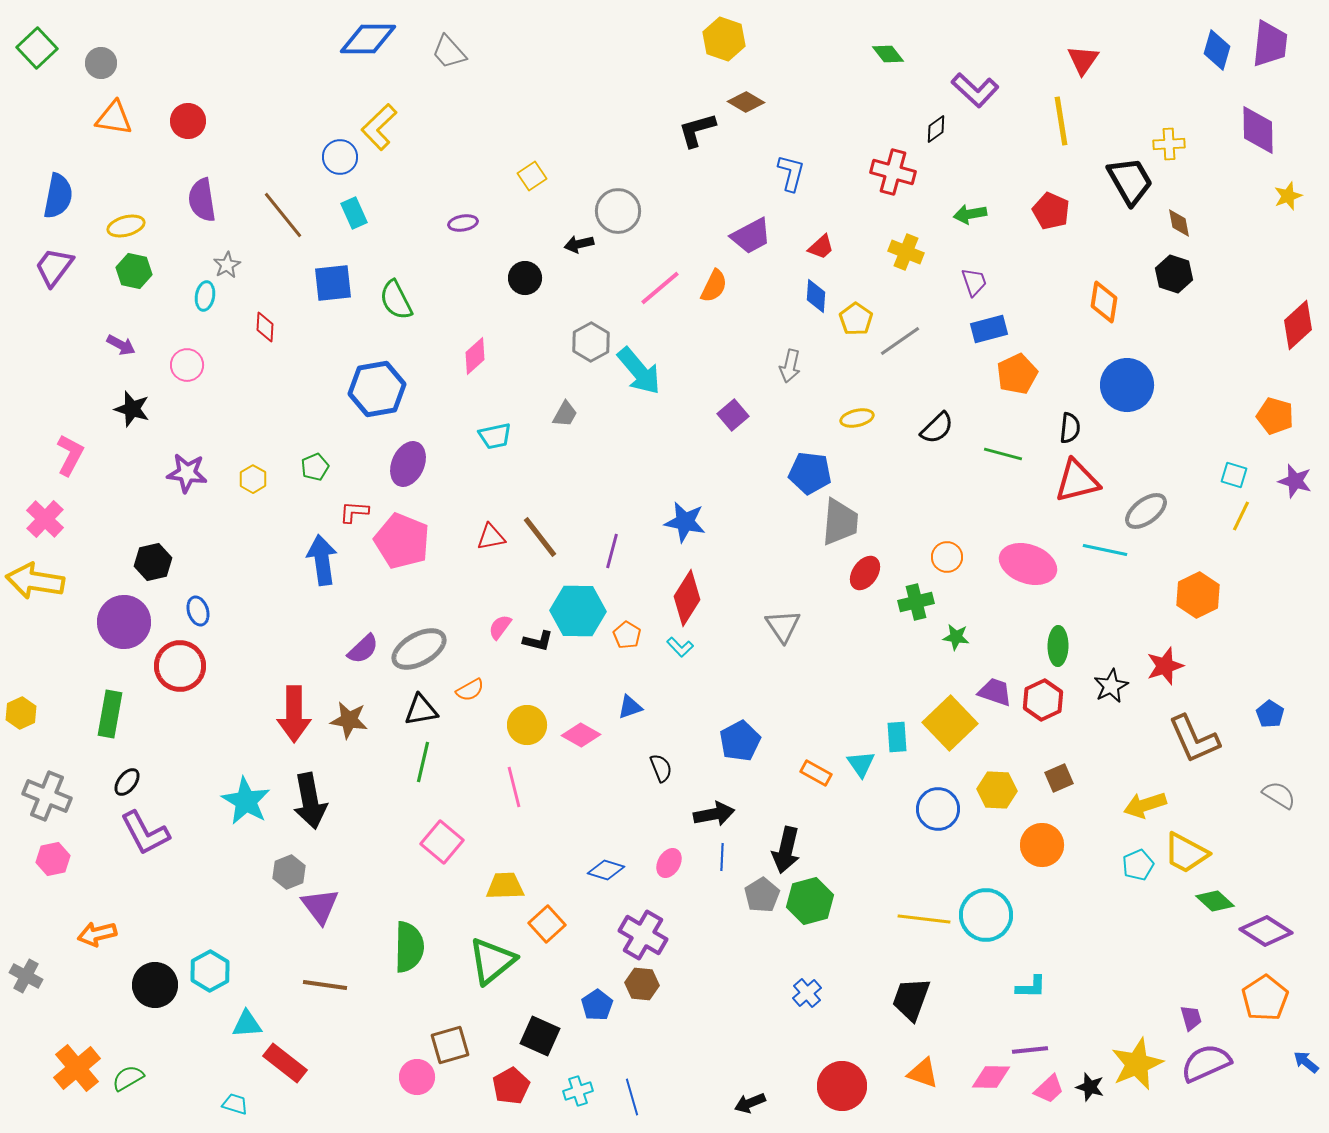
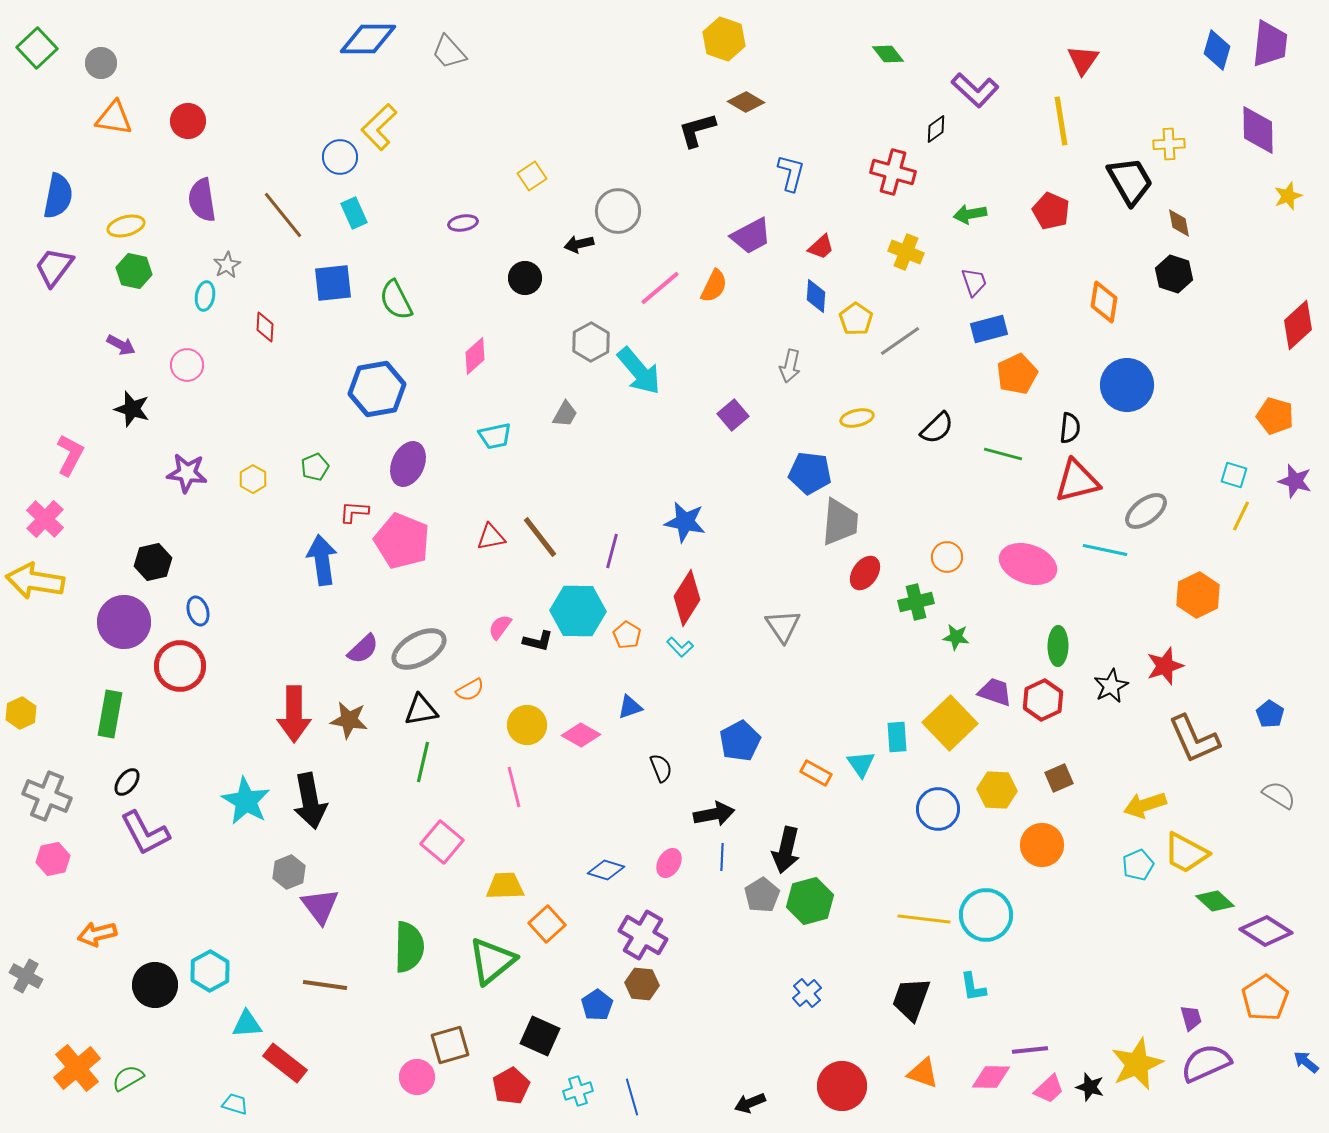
cyan L-shape at (1031, 987): moved 58 px left; rotated 80 degrees clockwise
